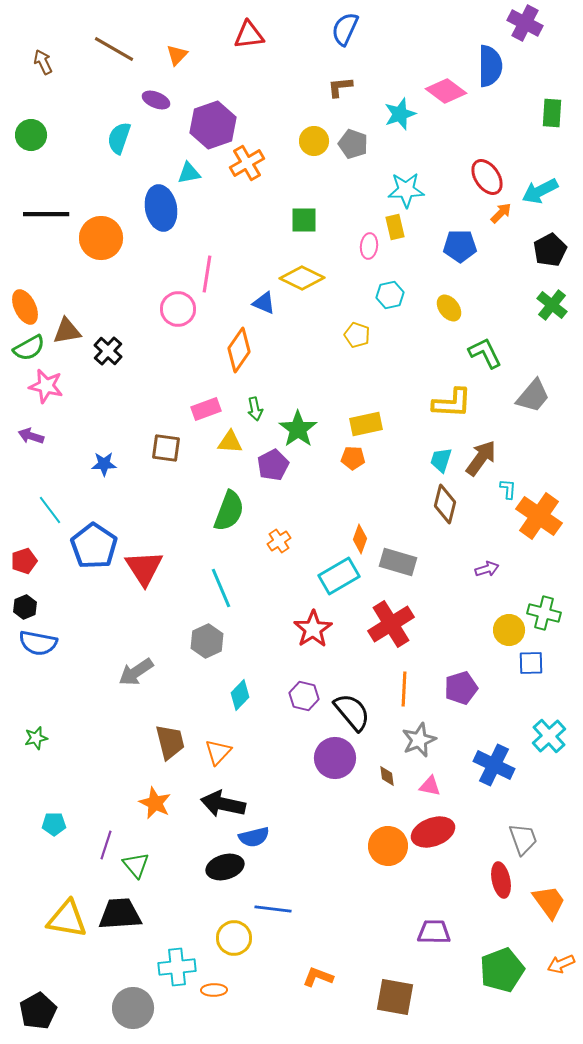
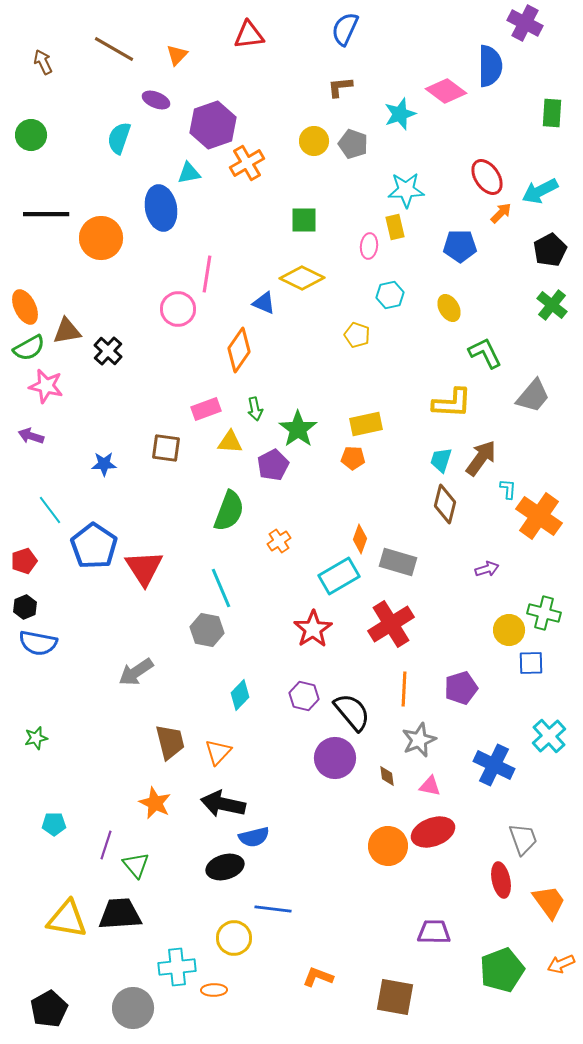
yellow ellipse at (449, 308): rotated 8 degrees clockwise
gray hexagon at (207, 641): moved 11 px up; rotated 24 degrees counterclockwise
black pentagon at (38, 1011): moved 11 px right, 2 px up
